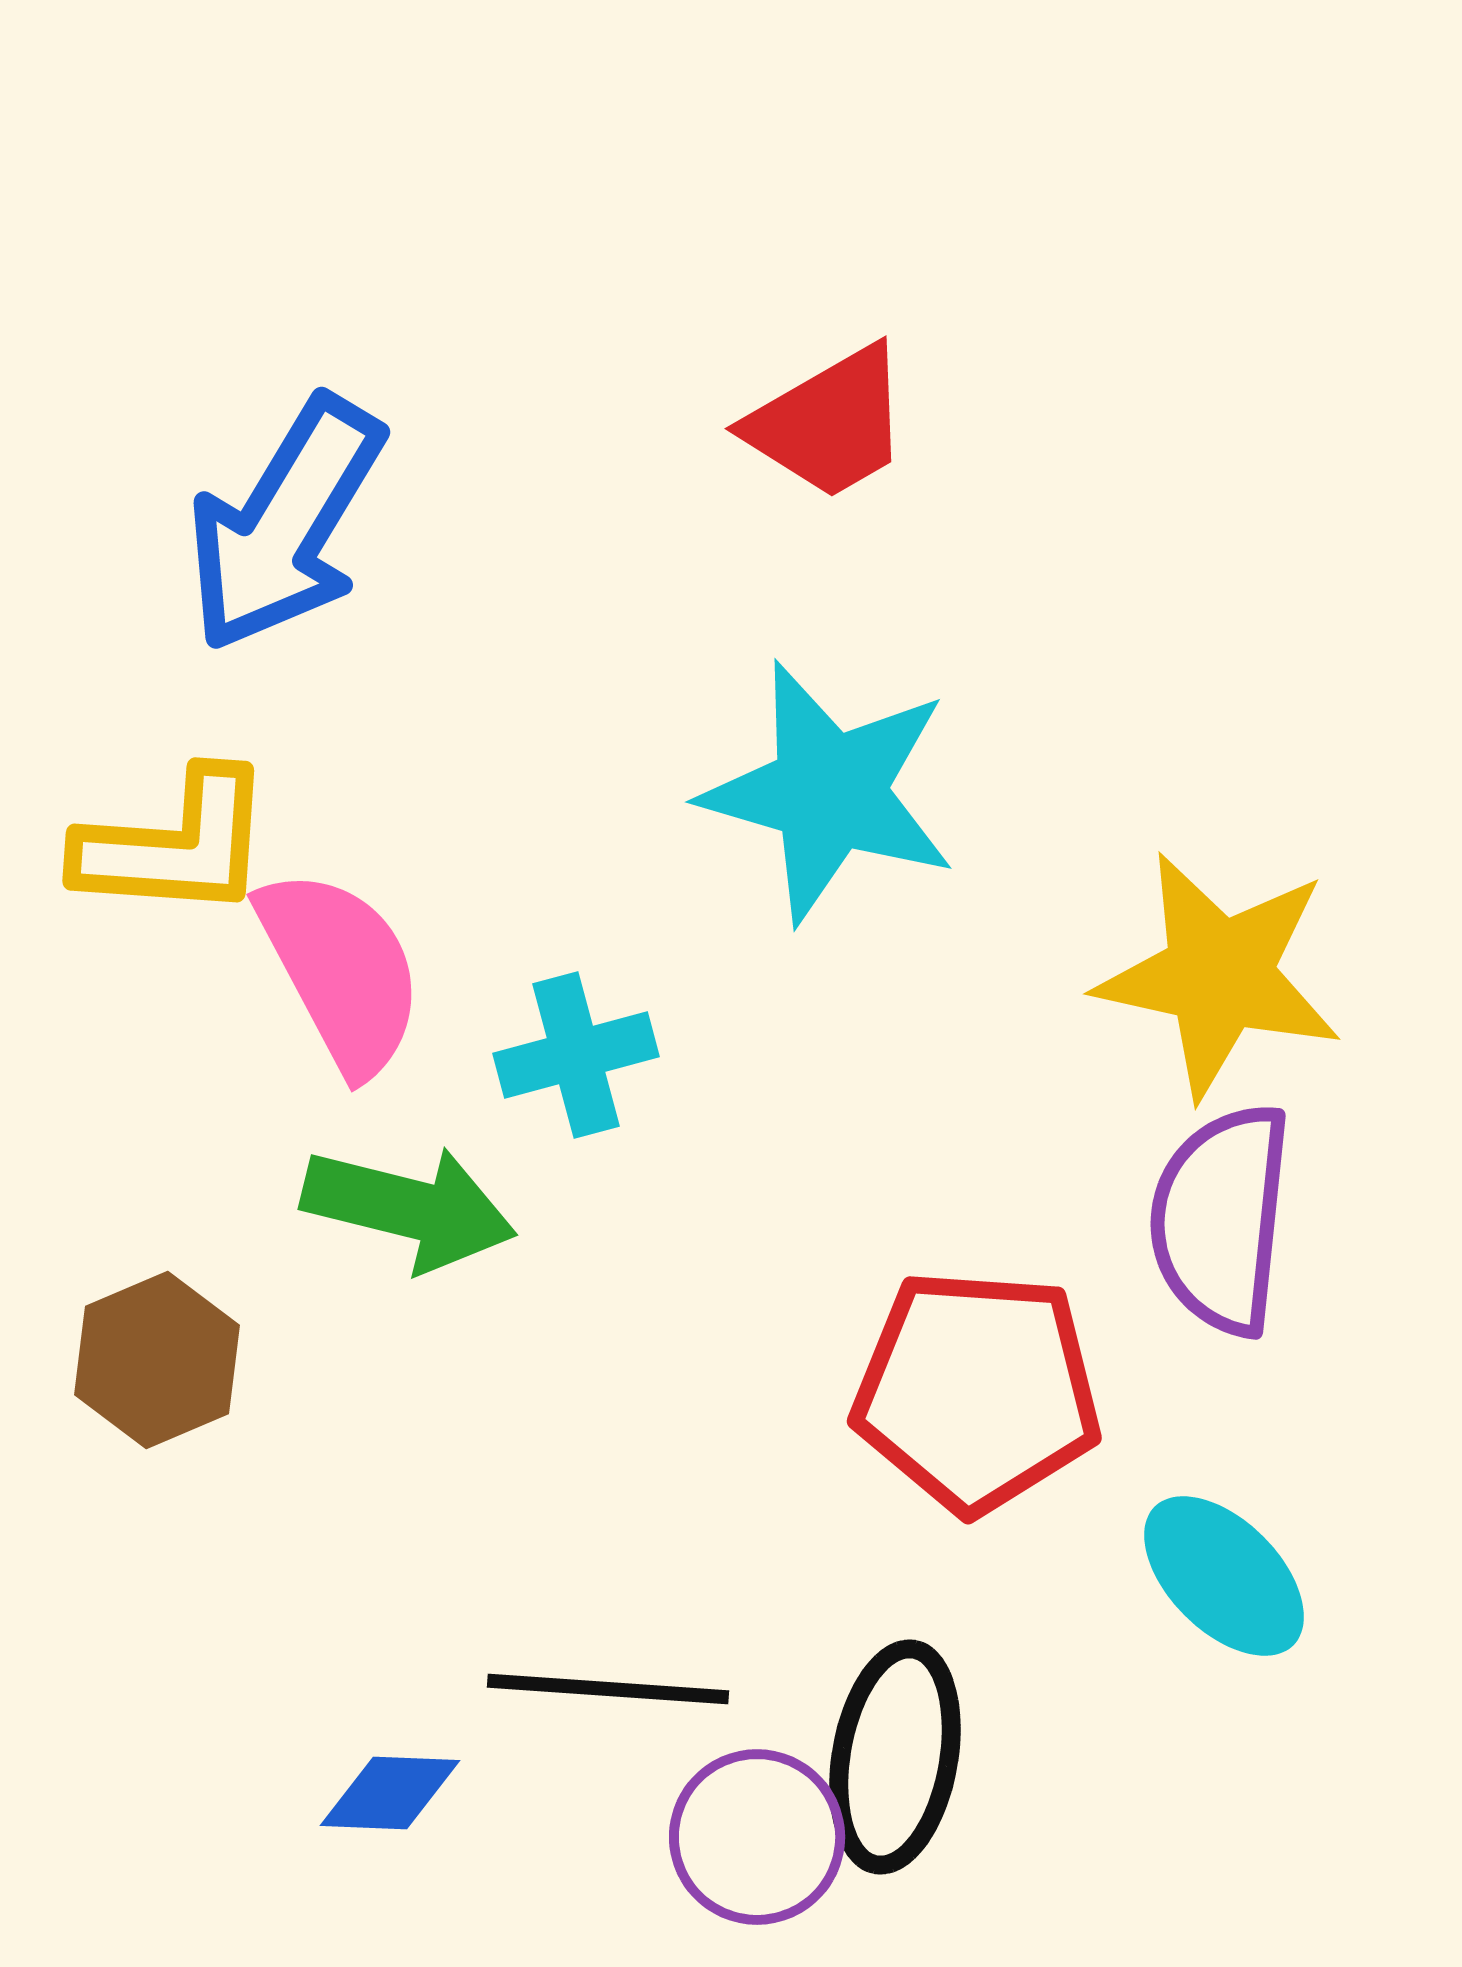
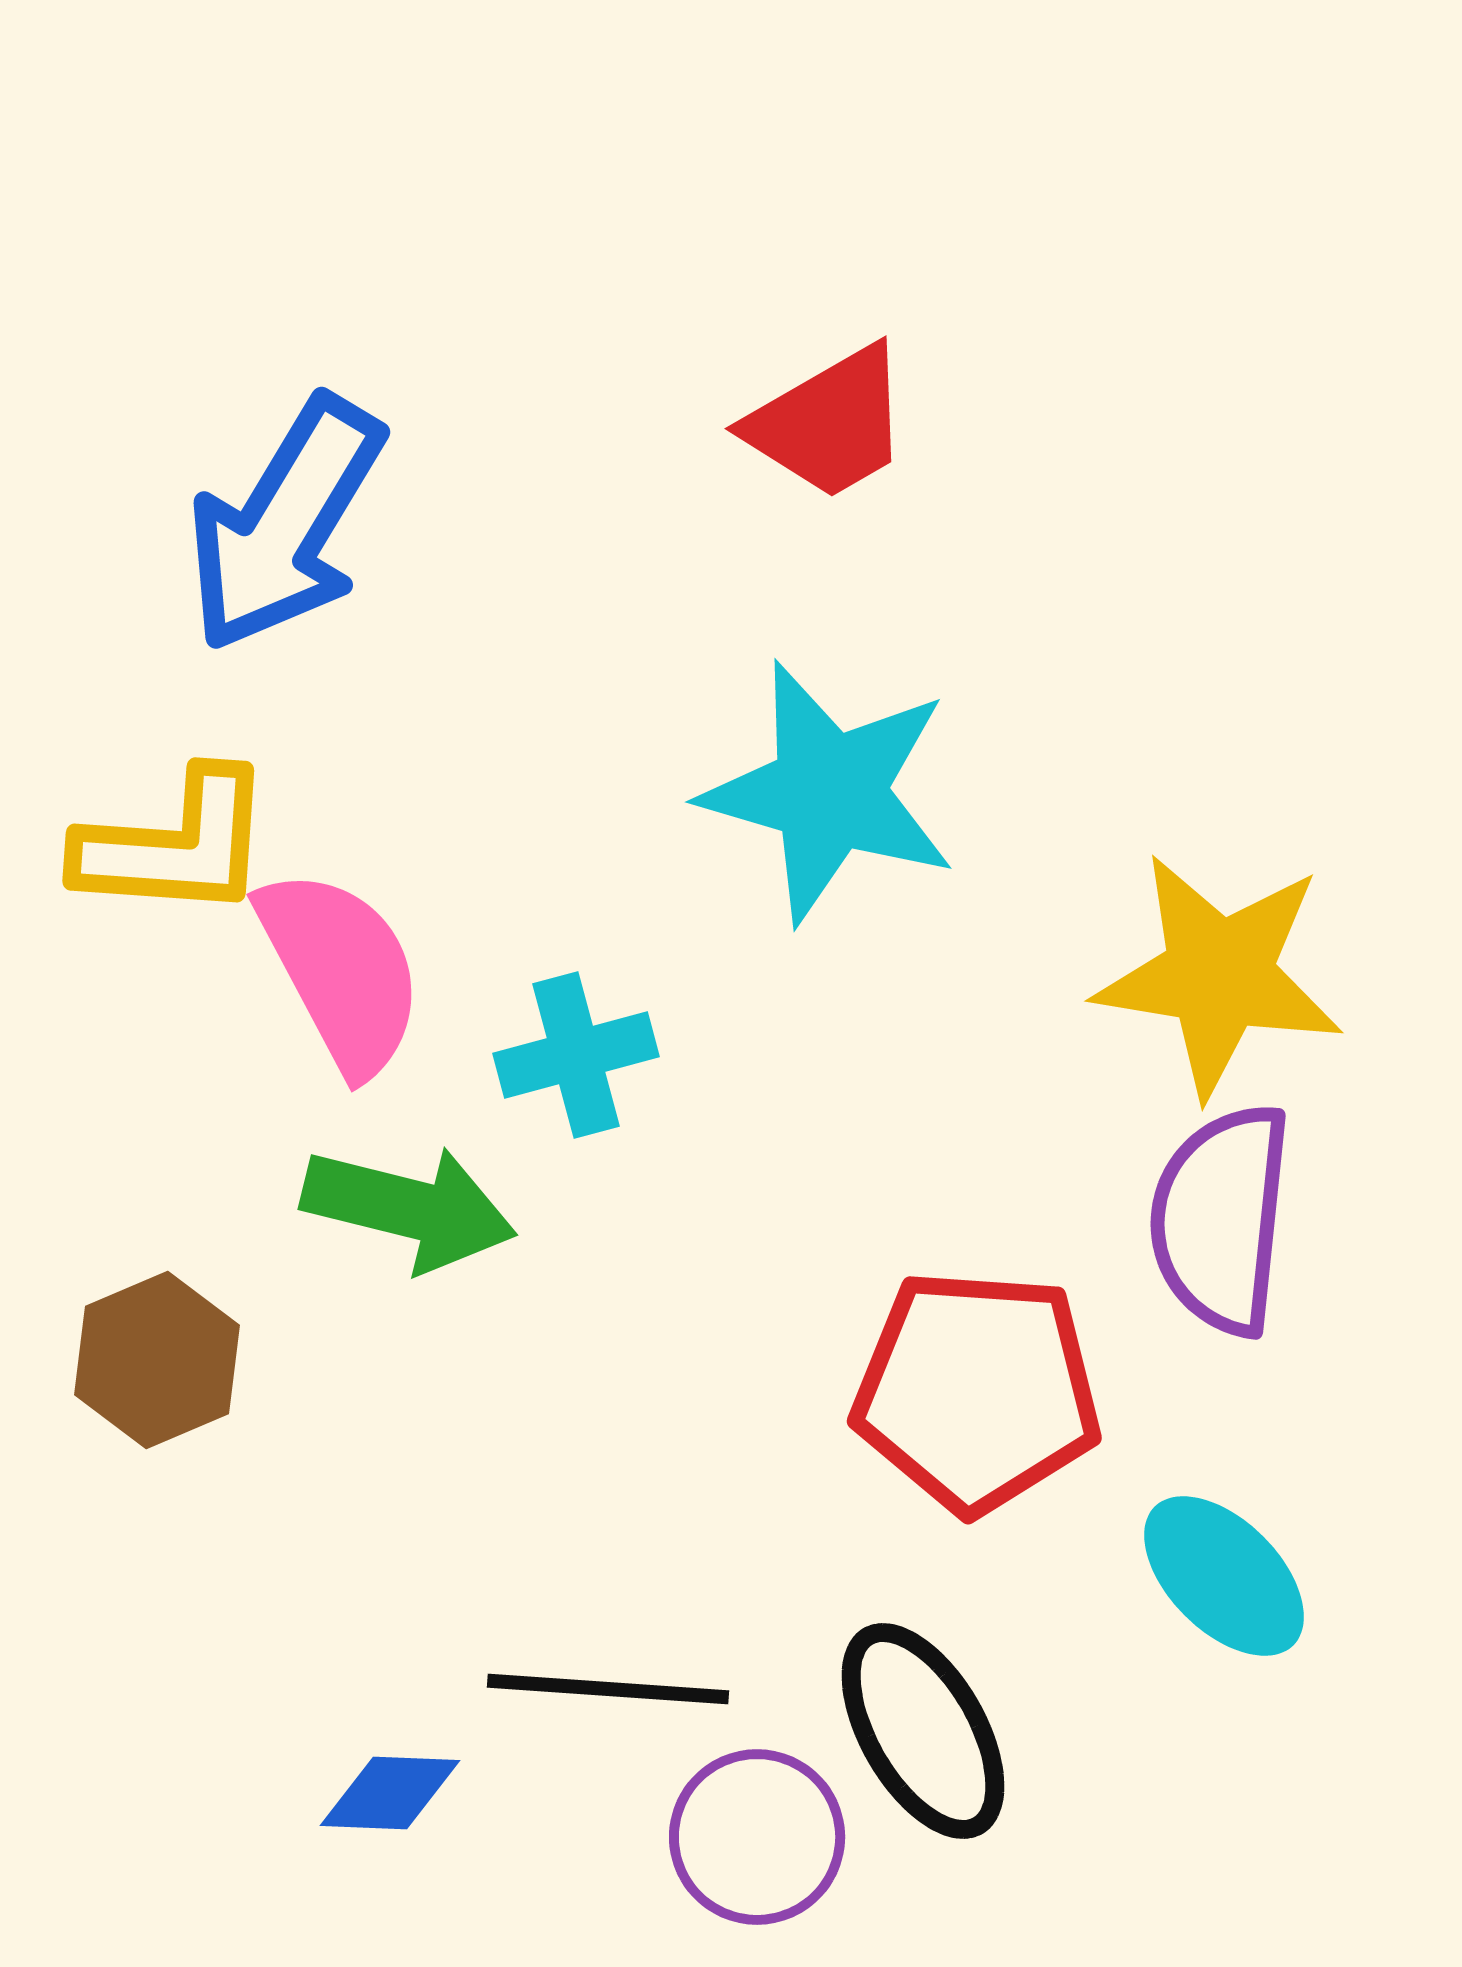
yellow star: rotated 3 degrees counterclockwise
black ellipse: moved 28 px right, 26 px up; rotated 40 degrees counterclockwise
